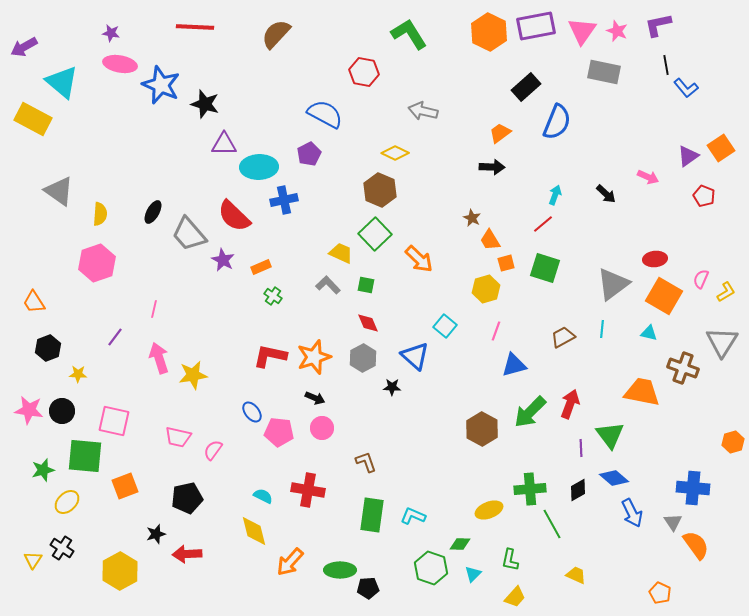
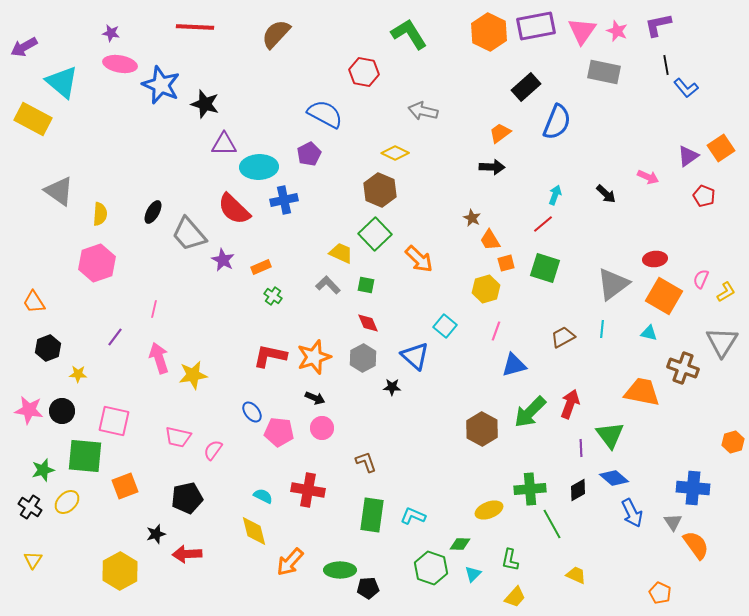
red semicircle at (234, 216): moved 7 px up
black cross at (62, 548): moved 32 px left, 41 px up
